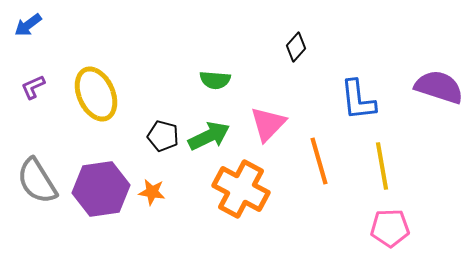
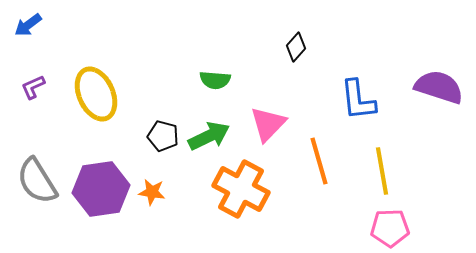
yellow line: moved 5 px down
